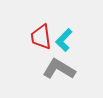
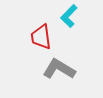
cyan L-shape: moved 5 px right, 24 px up
